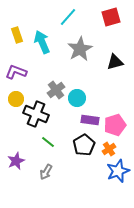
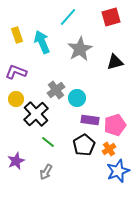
black cross: rotated 25 degrees clockwise
